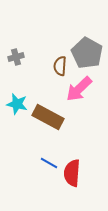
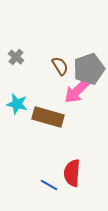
gray pentagon: moved 2 px right, 16 px down; rotated 24 degrees clockwise
gray cross: rotated 35 degrees counterclockwise
brown semicircle: rotated 144 degrees clockwise
pink arrow: moved 2 px left, 2 px down
brown rectangle: rotated 12 degrees counterclockwise
blue line: moved 22 px down
